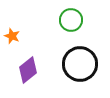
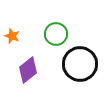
green circle: moved 15 px left, 14 px down
